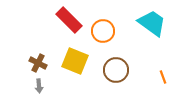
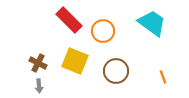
brown circle: moved 1 px down
